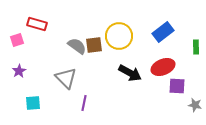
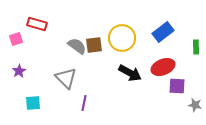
yellow circle: moved 3 px right, 2 px down
pink square: moved 1 px left, 1 px up
